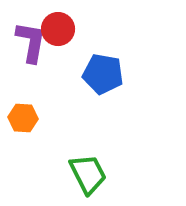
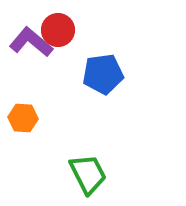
red circle: moved 1 px down
purple L-shape: rotated 60 degrees counterclockwise
blue pentagon: rotated 18 degrees counterclockwise
